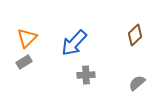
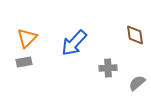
brown diamond: rotated 55 degrees counterclockwise
gray rectangle: rotated 21 degrees clockwise
gray cross: moved 22 px right, 7 px up
